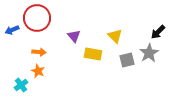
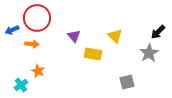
orange arrow: moved 7 px left, 8 px up
gray square: moved 22 px down
